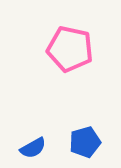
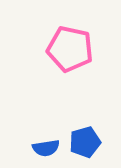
blue semicircle: moved 13 px right; rotated 20 degrees clockwise
